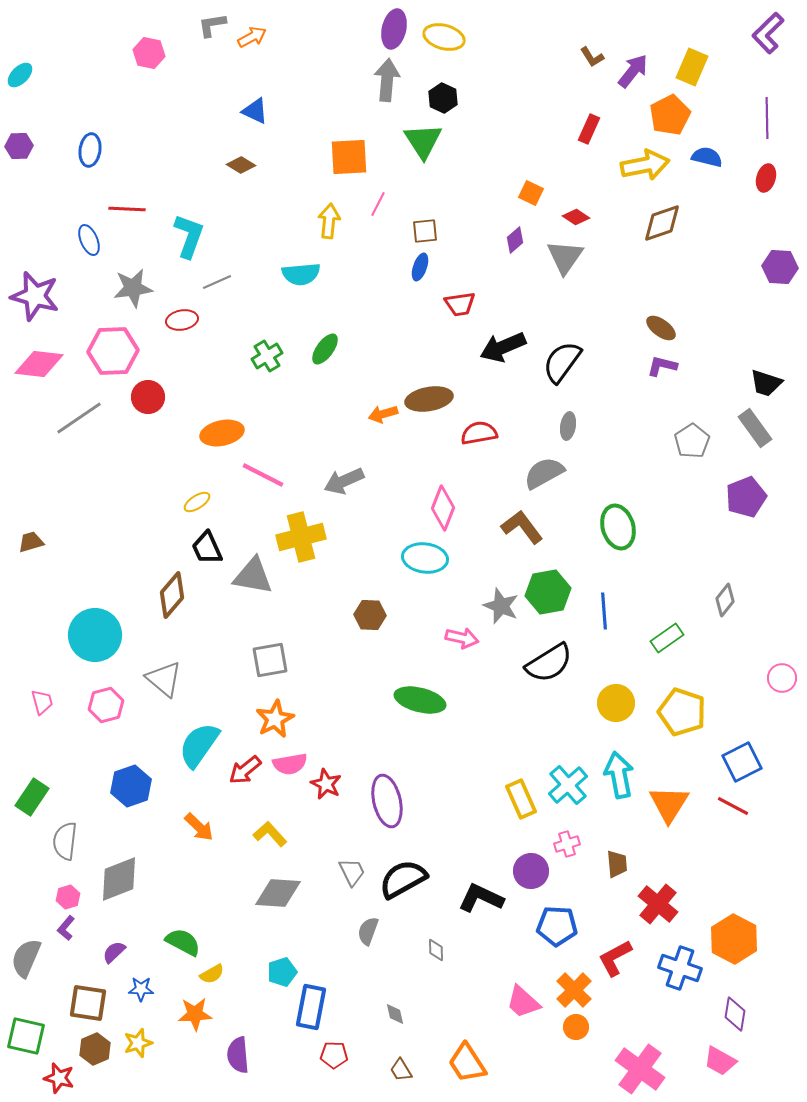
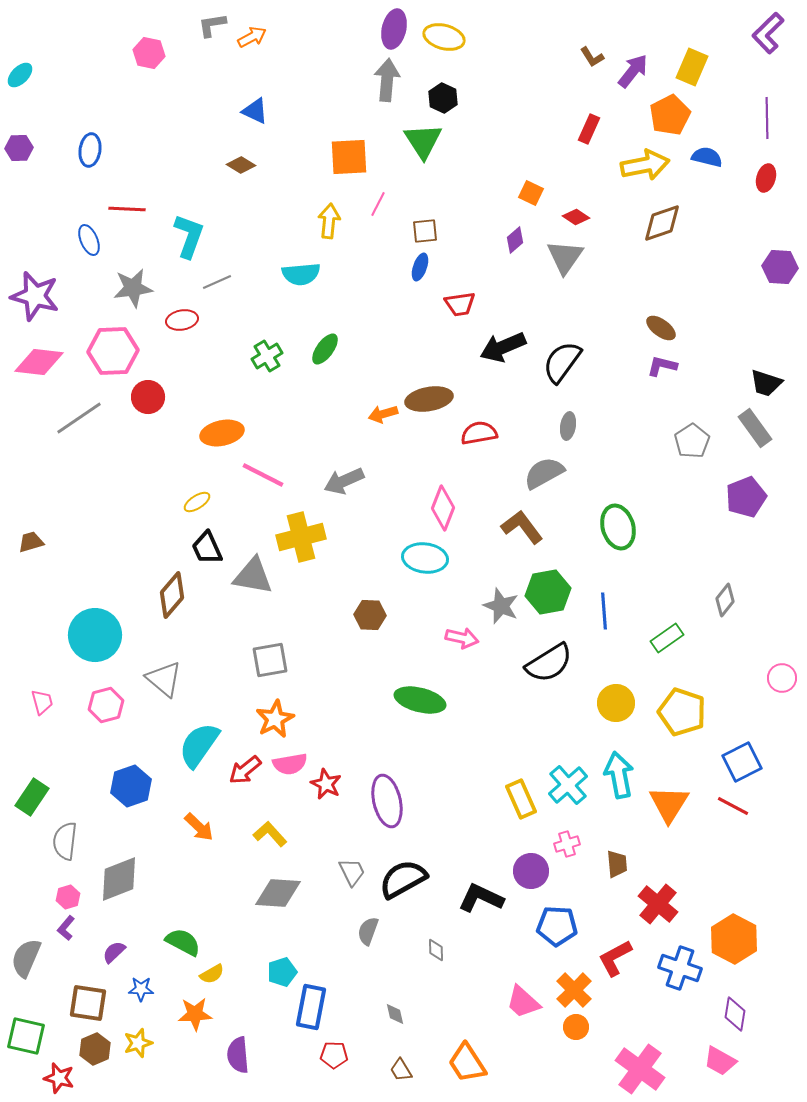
purple hexagon at (19, 146): moved 2 px down
pink diamond at (39, 364): moved 2 px up
